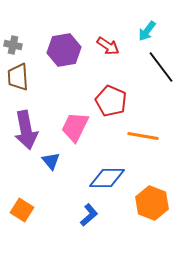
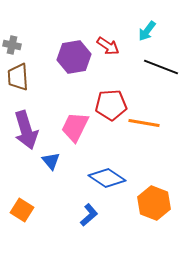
gray cross: moved 1 px left
purple hexagon: moved 10 px right, 7 px down
black line: rotated 32 degrees counterclockwise
red pentagon: moved 4 px down; rotated 28 degrees counterclockwise
purple arrow: rotated 6 degrees counterclockwise
orange line: moved 1 px right, 13 px up
blue diamond: rotated 33 degrees clockwise
orange hexagon: moved 2 px right
